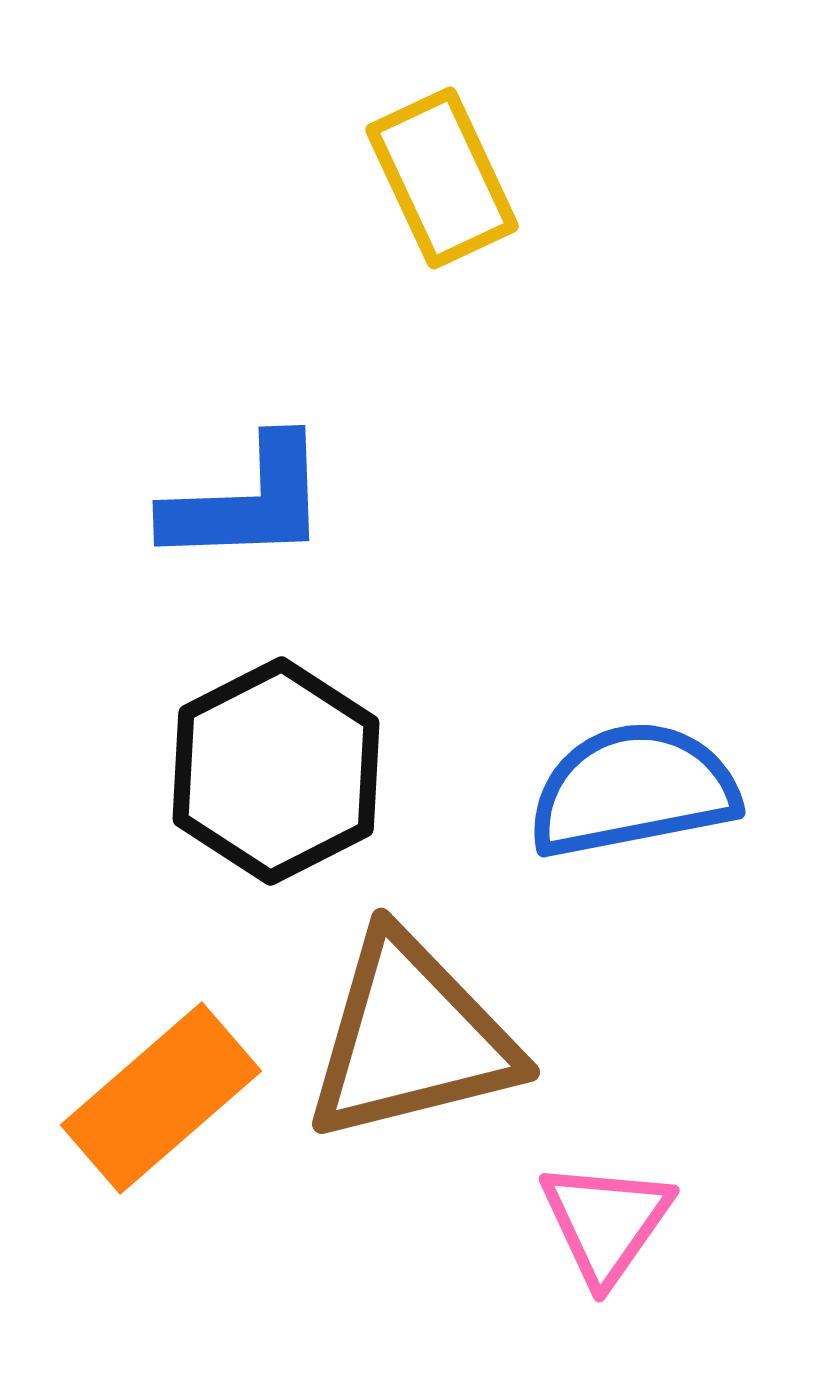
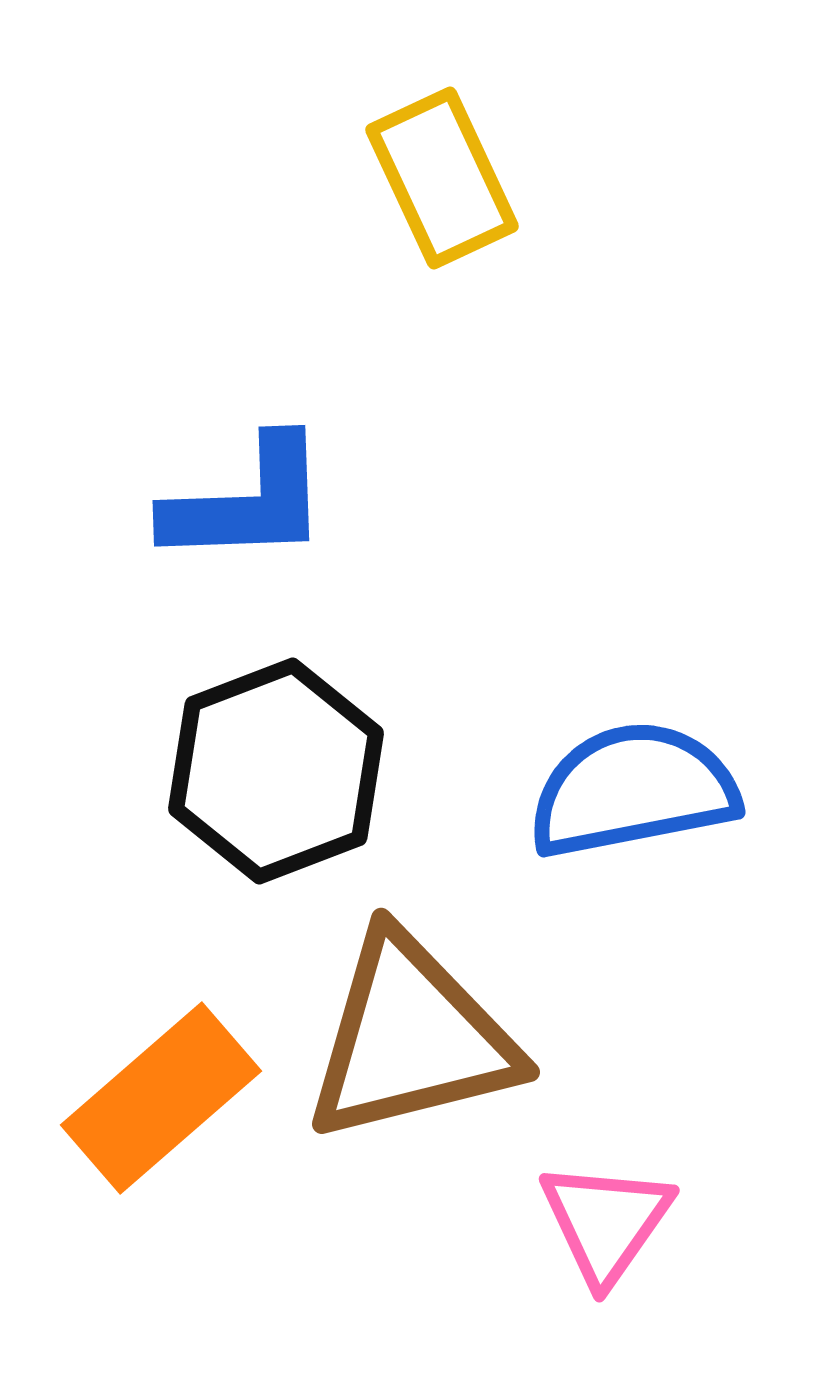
black hexagon: rotated 6 degrees clockwise
